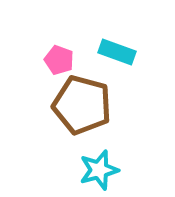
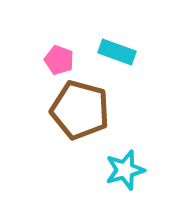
brown pentagon: moved 2 px left, 5 px down
cyan star: moved 26 px right
